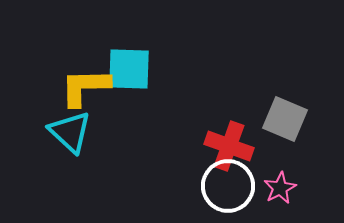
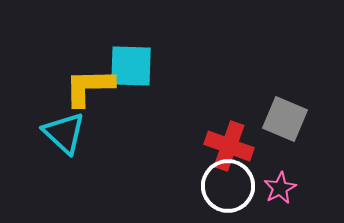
cyan square: moved 2 px right, 3 px up
yellow L-shape: moved 4 px right
cyan triangle: moved 6 px left, 1 px down
